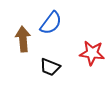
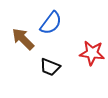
brown arrow: rotated 40 degrees counterclockwise
